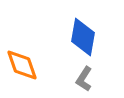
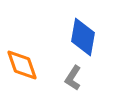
gray L-shape: moved 11 px left, 1 px up
